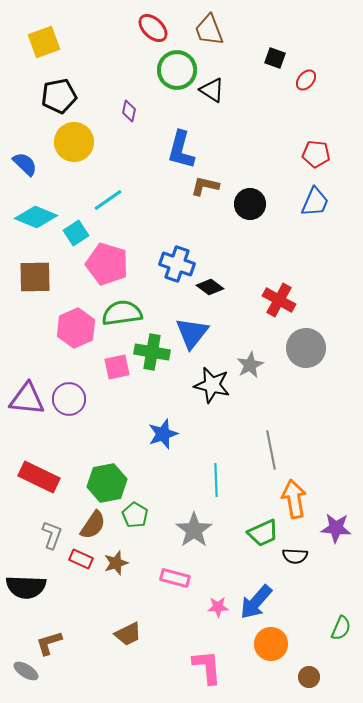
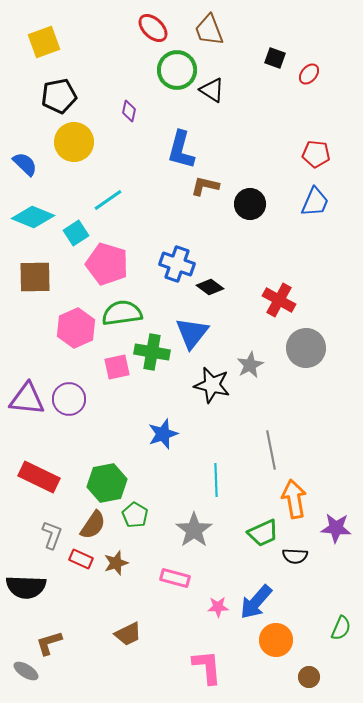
red ellipse at (306, 80): moved 3 px right, 6 px up
cyan diamond at (36, 217): moved 3 px left
orange circle at (271, 644): moved 5 px right, 4 px up
